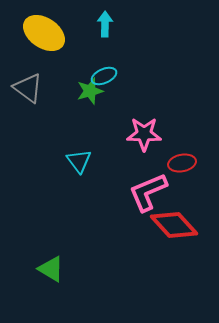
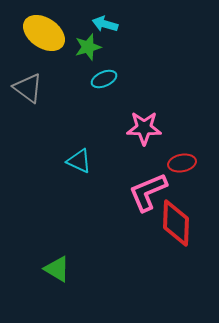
cyan arrow: rotated 75 degrees counterclockwise
cyan ellipse: moved 3 px down
green star: moved 2 px left, 44 px up
pink star: moved 6 px up
cyan triangle: rotated 28 degrees counterclockwise
red diamond: moved 2 px right, 2 px up; rotated 45 degrees clockwise
green triangle: moved 6 px right
